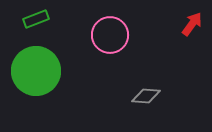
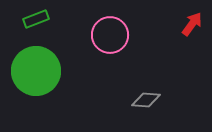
gray diamond: moved 4 px down
